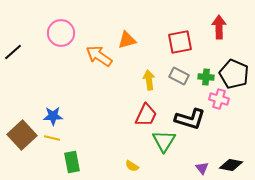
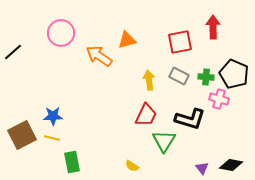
red arrow: moved 6 px left
brown square: rotated 16 degrees clockwise
